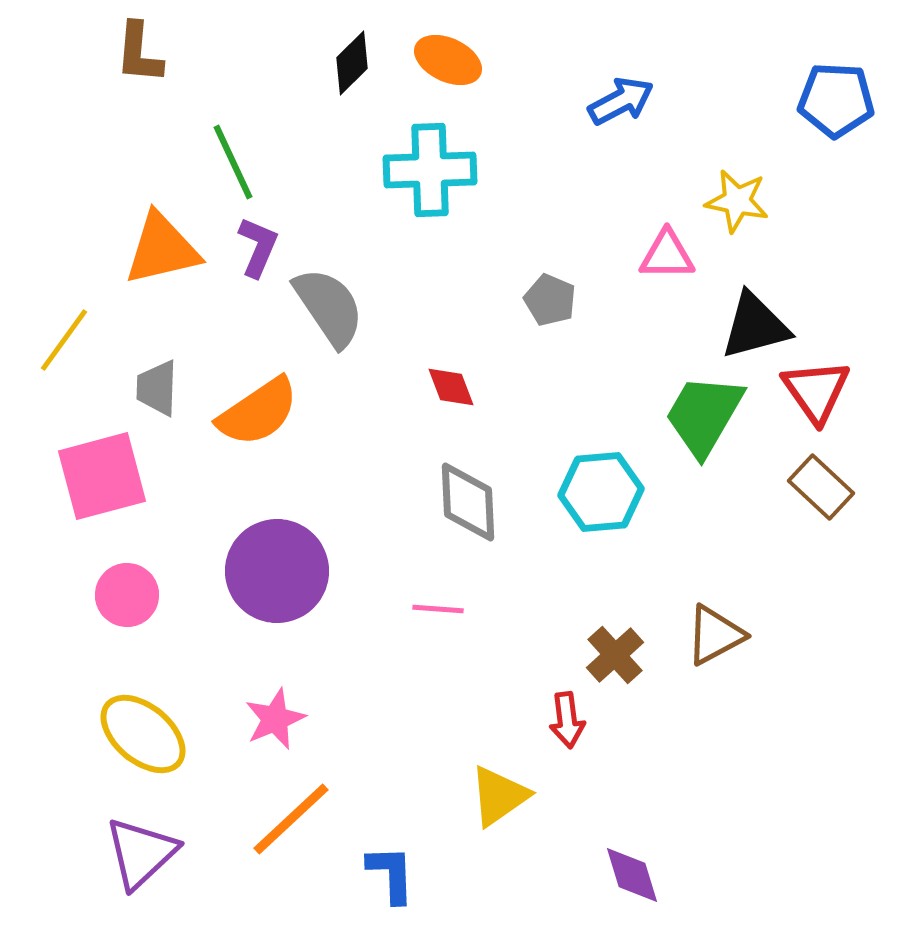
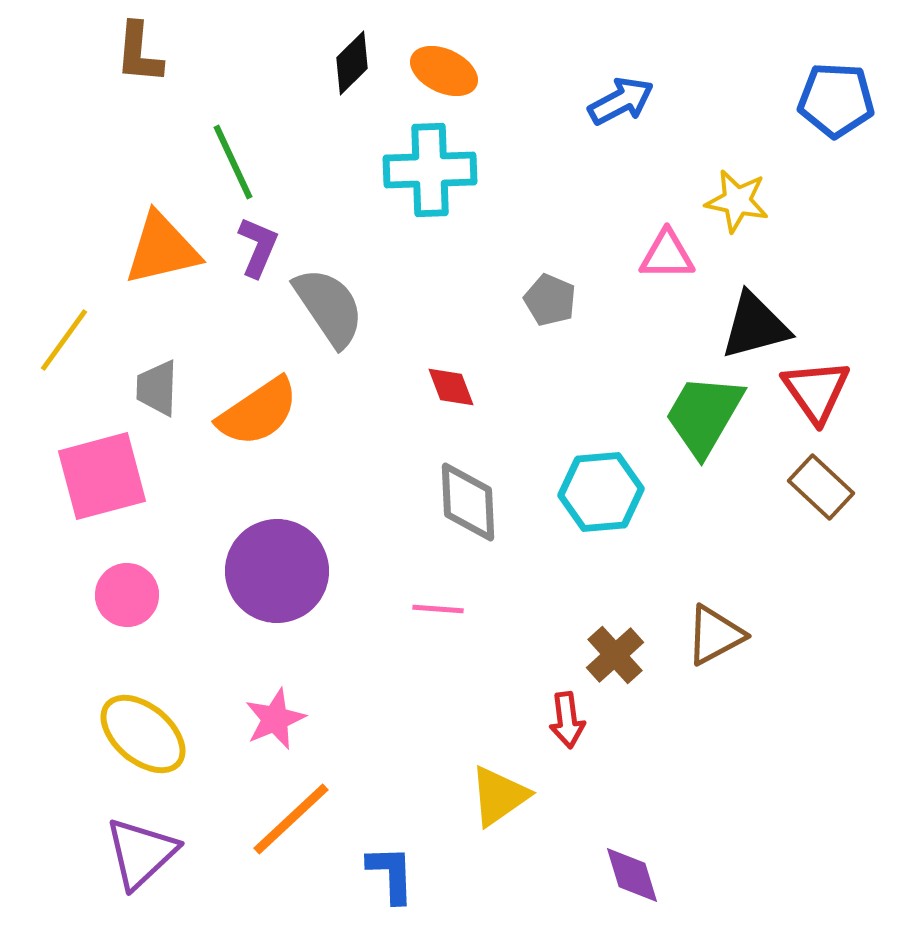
orange ellipse: moved 4 px left, 11 px down
